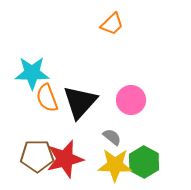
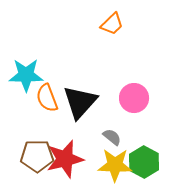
cyan star: moved 6 px left, 2 px down
pink circle: moved 3 px right, 2 px up
